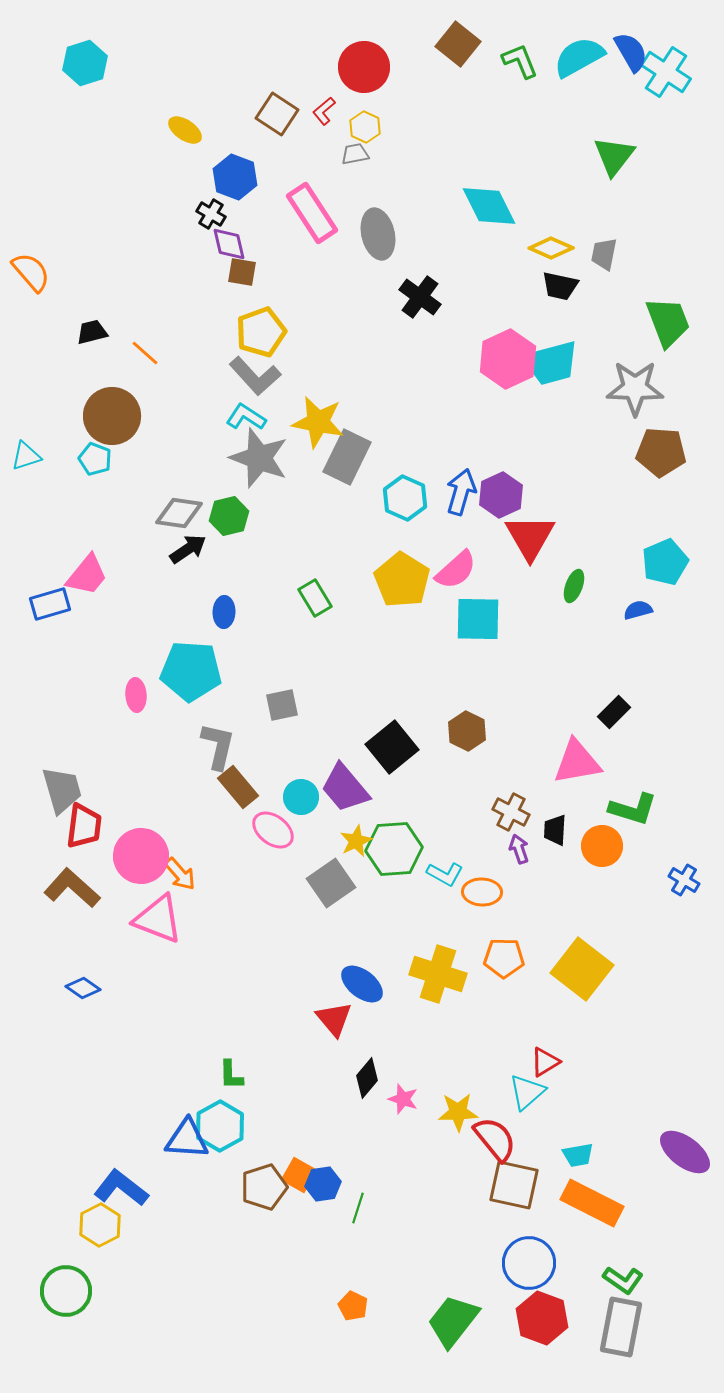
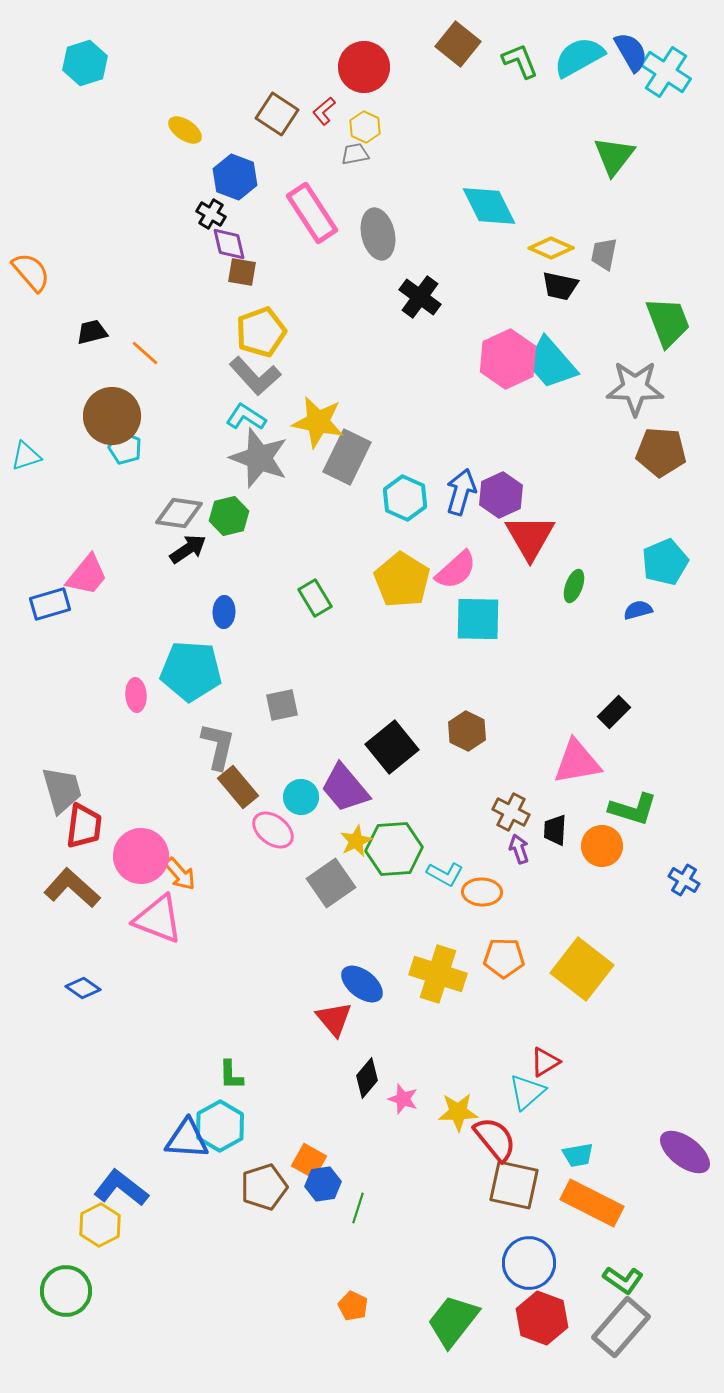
cyan trapezoid at (551, 363): rotated 64 degrees clockwise
cyan pentagon at (95, 459): moved 30 px right, 11 px up
orange square at (299, 1175): moved 10 px right, 14 px up
gray rectangle at (621, 1327): rotated 30 degrees clockwise
